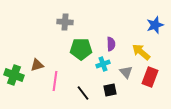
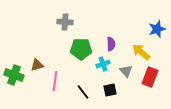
blue star: moved 2 px right, 4 px down
gray triangle: moved 1 px up
black line: moved 1 px up
